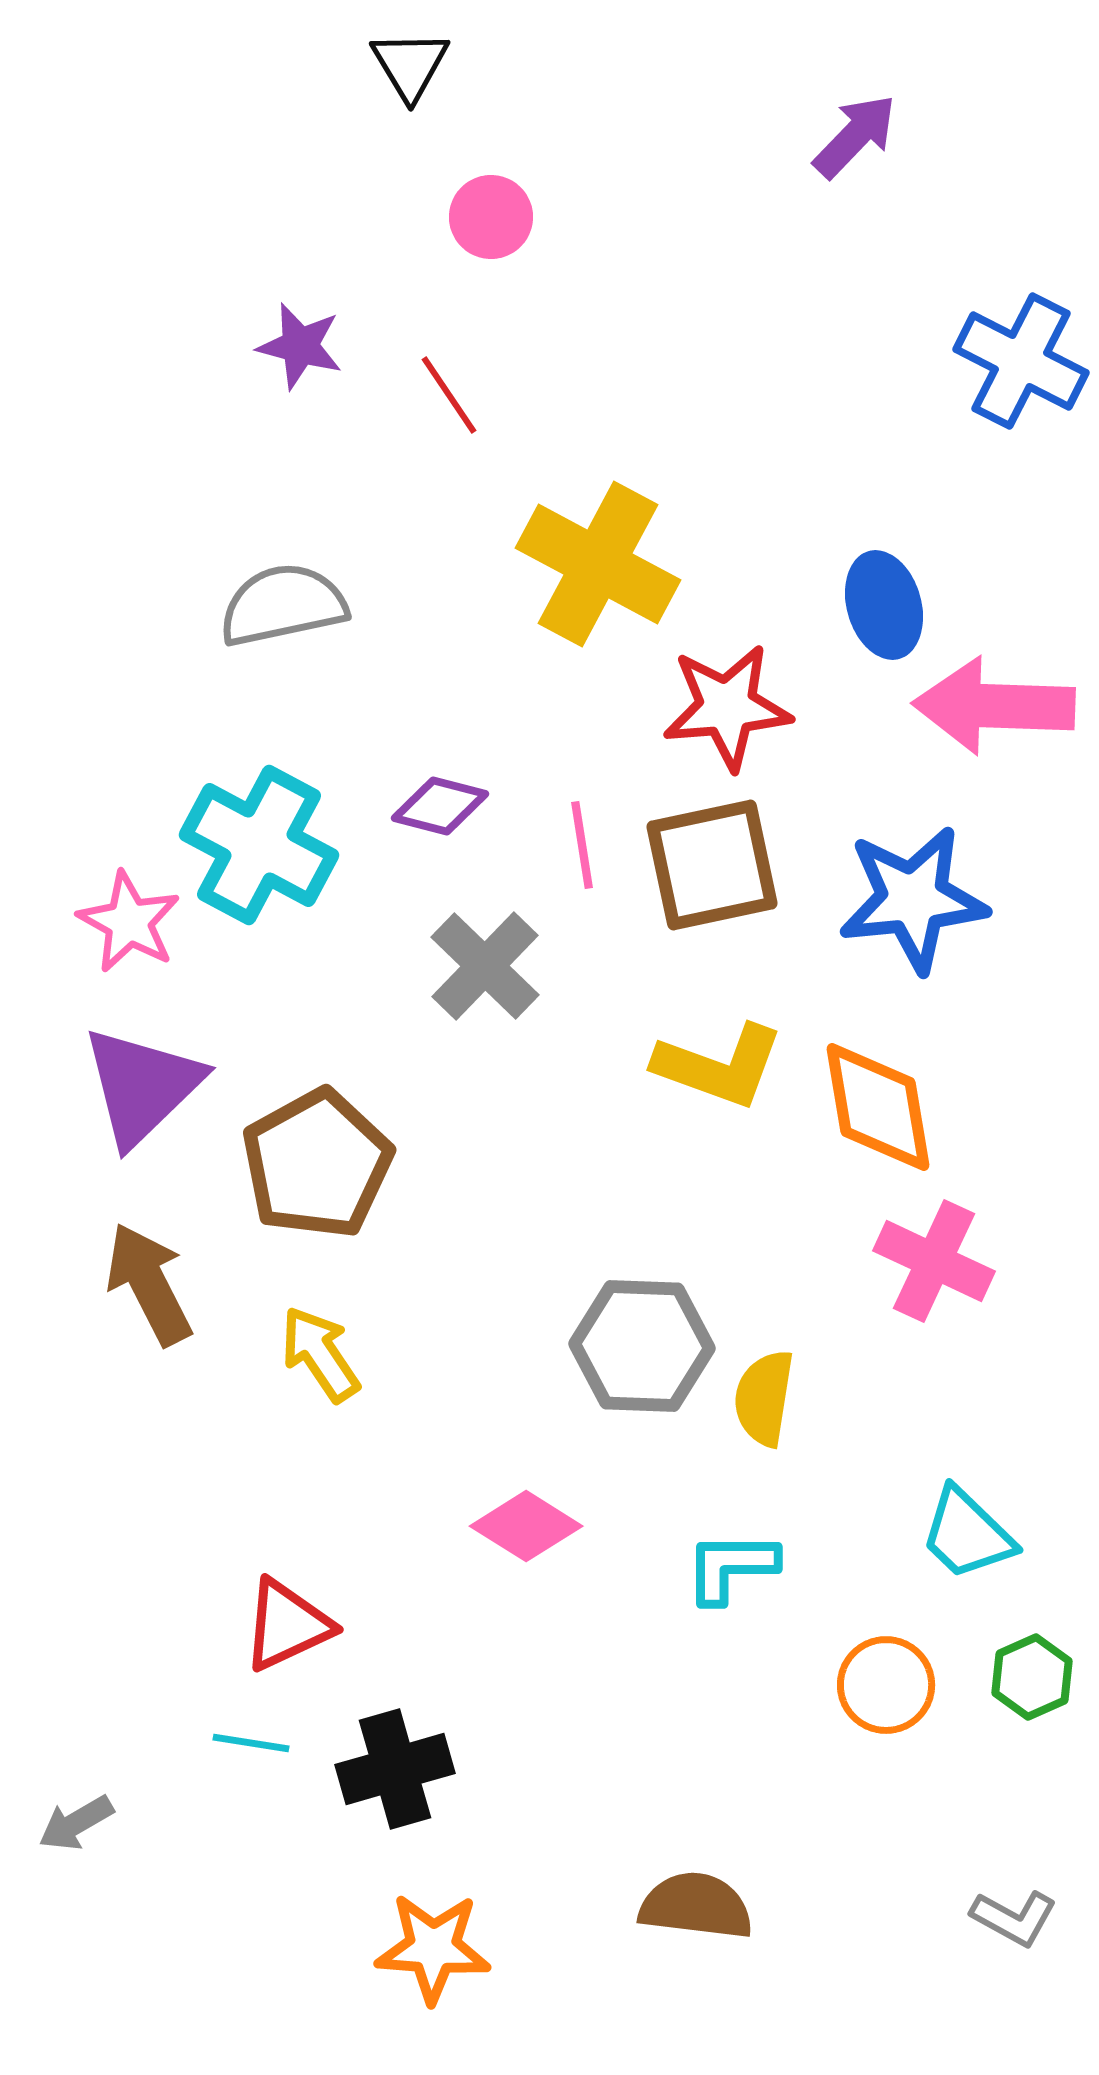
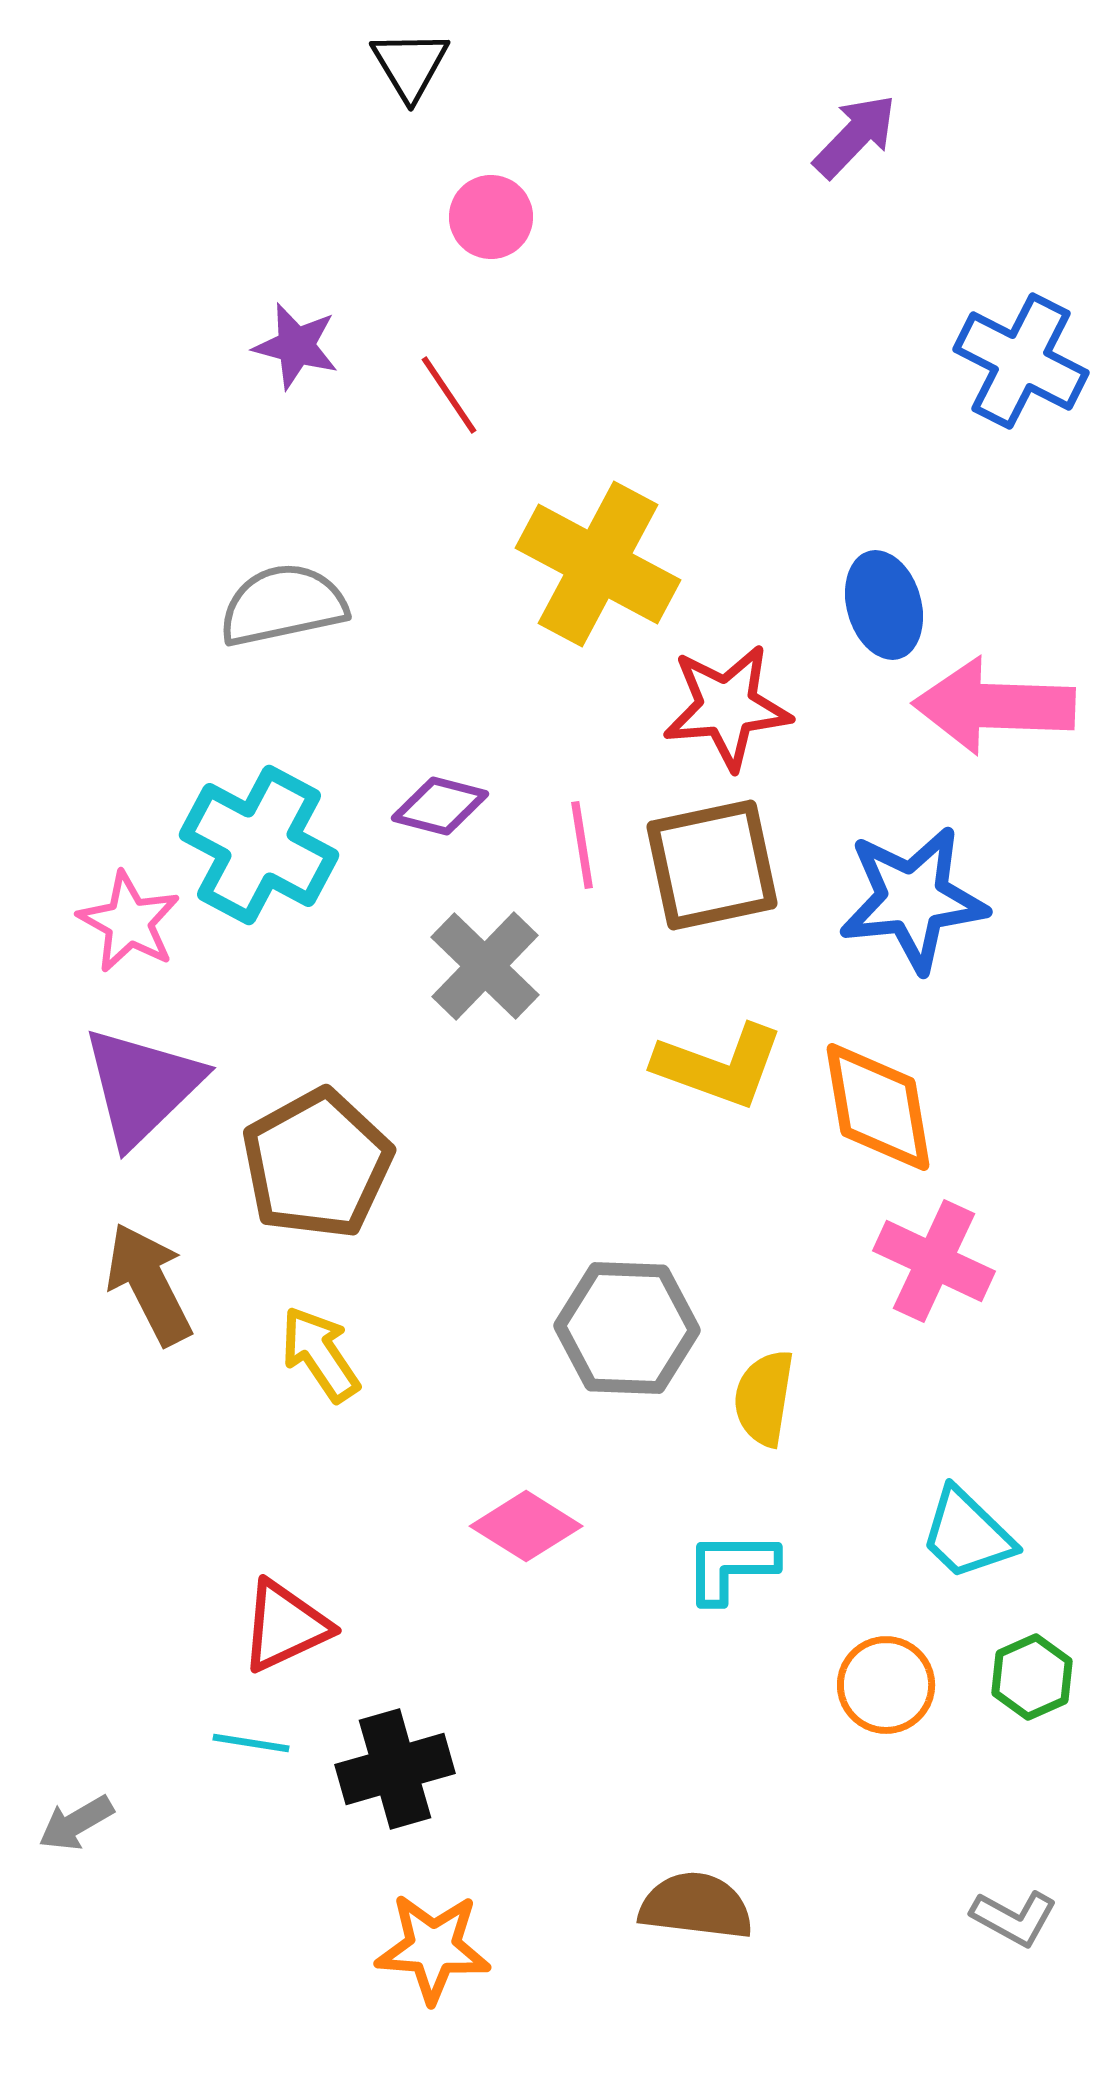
purple star: moved 4 px left
gray hexagon: moved 15 px left, 18 px up
red triangle: moved 2 px left, 1 px down
